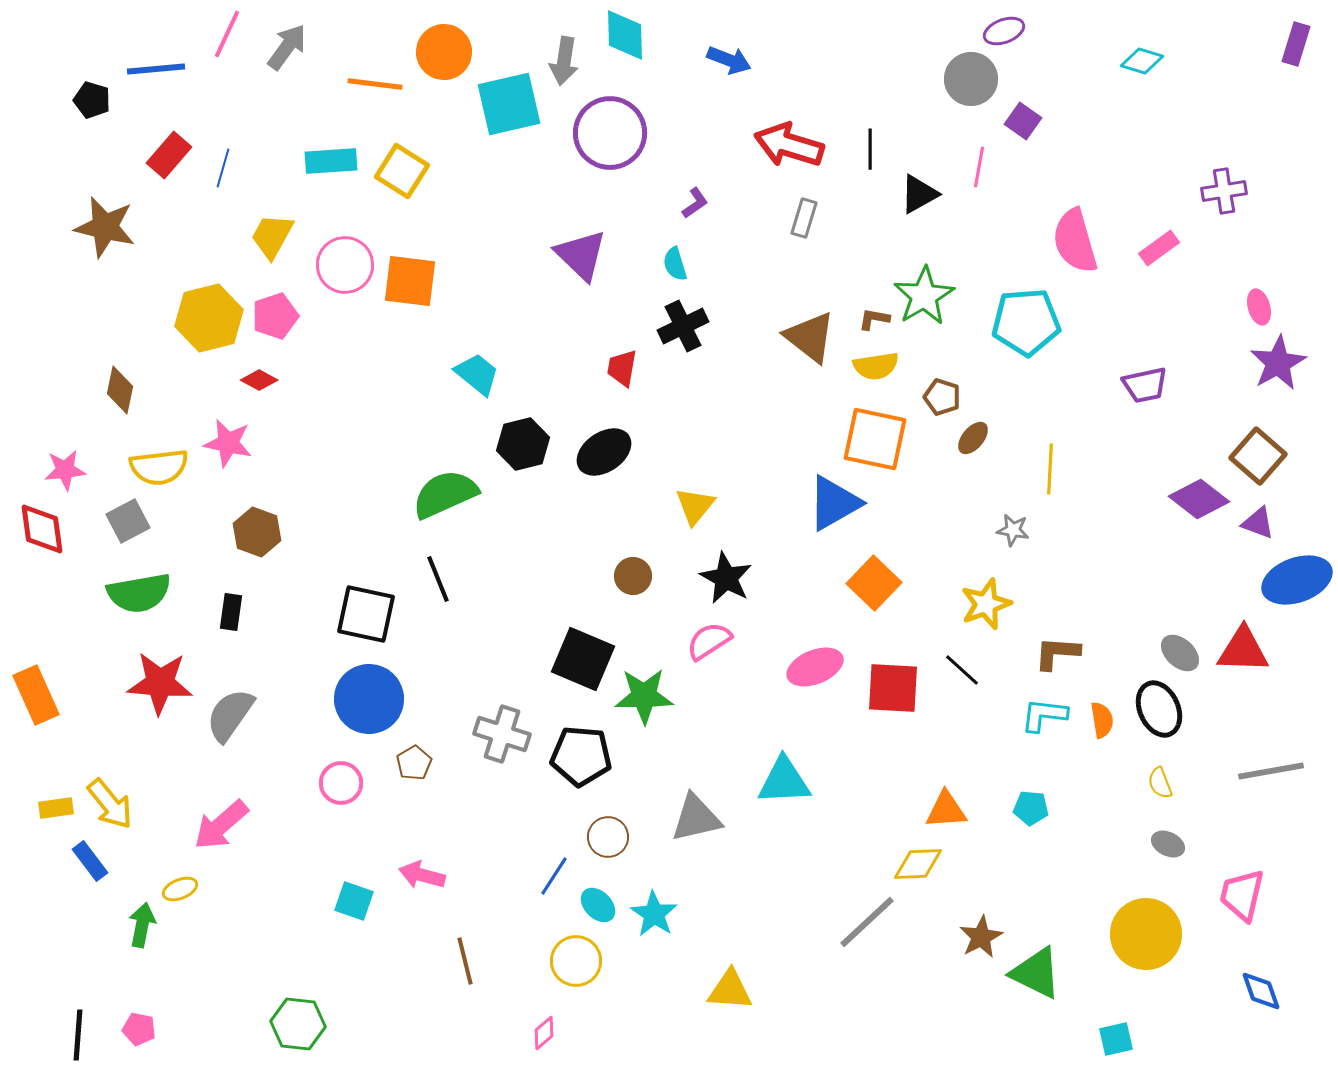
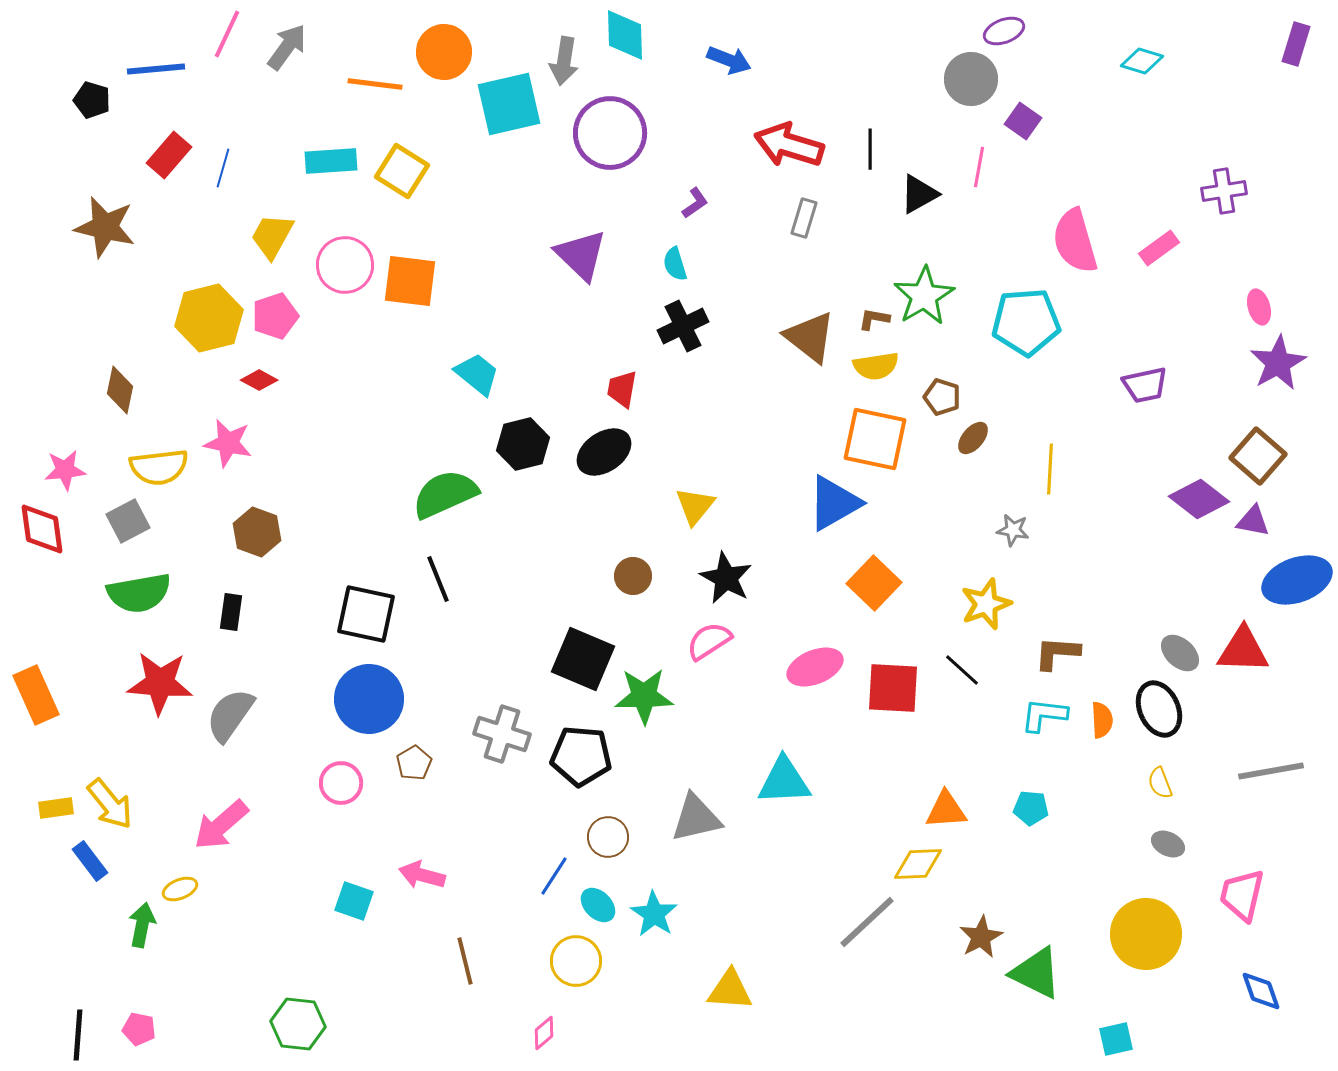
red trapezoid at (622, 368): moved 21 px down
purple triangle at (1258, 523): moved 5 px left, 2 px up; rotated 9 degrees counterclockwise
orange semicircle at (1102, 720): rotated 6 degrees clockwise
